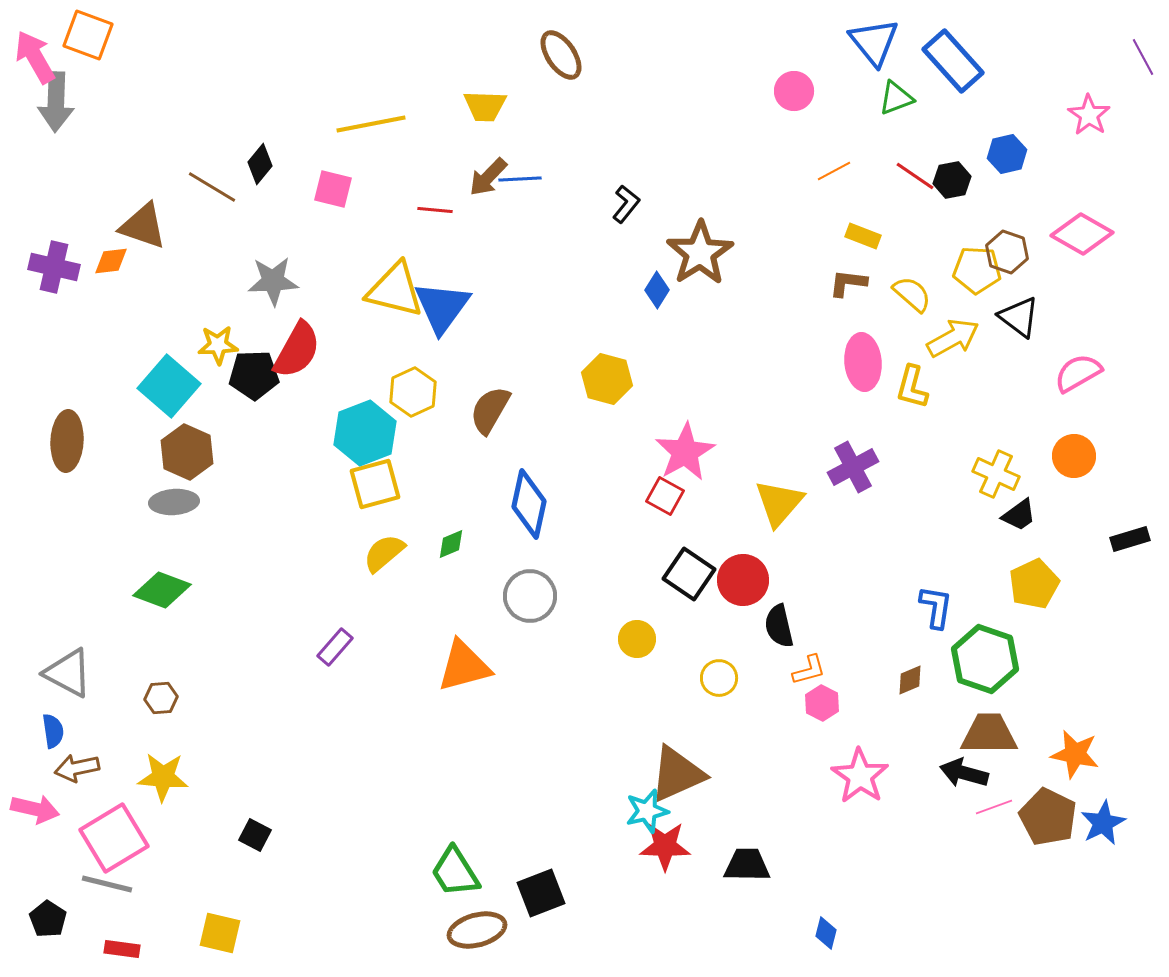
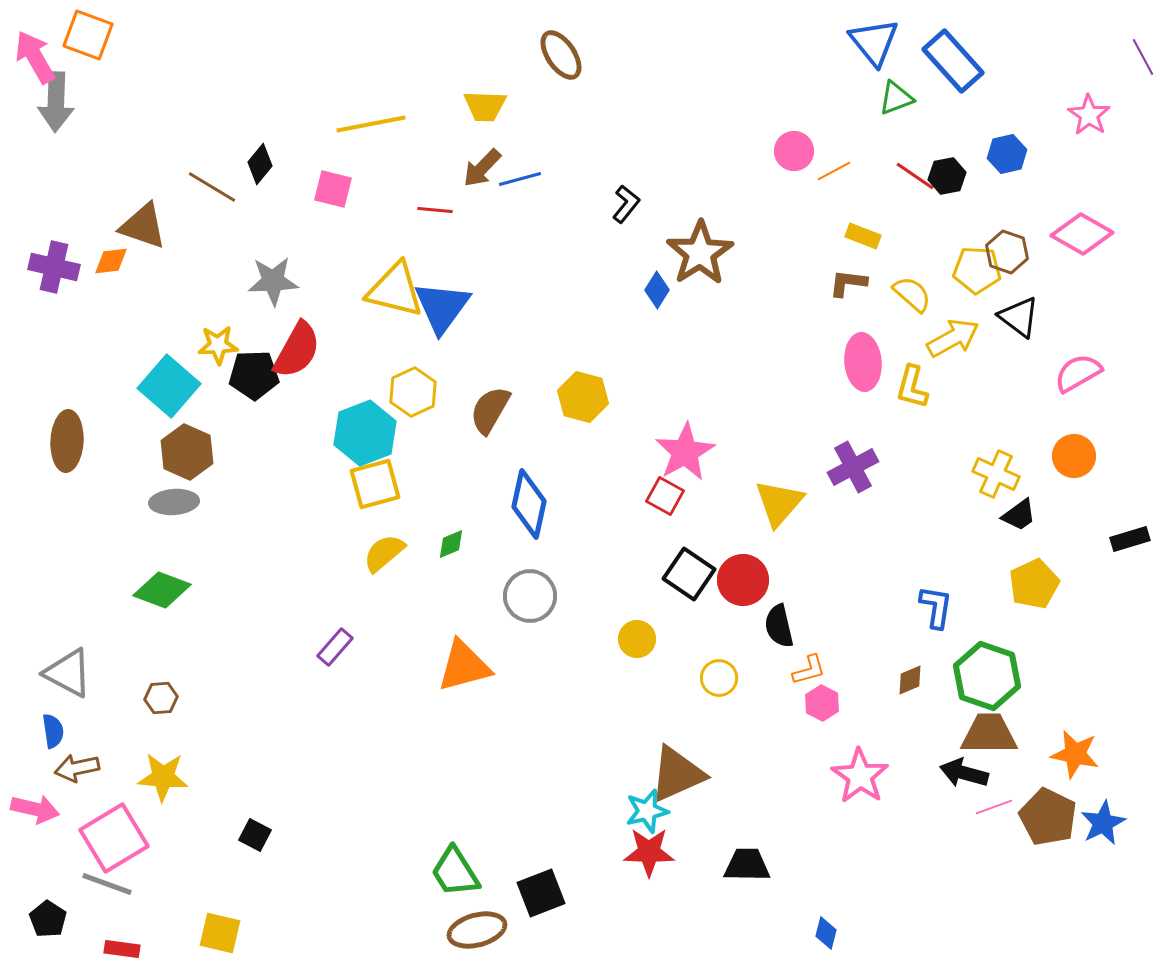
pink circle at (794, 91): moved 60 px down
brown arrow at (488, 177): moved 6 px left, 9 px up
blue line at (520, 179): rotated 12 degrees counterclockwise
black hexagon at (952, 180): moved 5 px left, 4 px up
yellow hexagon at (607, 379): moved 24 px left, 18 px down
green hexagon at (985, 659): moved 2 px right, 17 px down
red star at (665, 846): moved 16 px left, 6 px down
gray line at (107, 884): rotated 6 degrees clockwise
